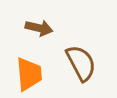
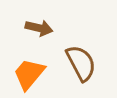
orange trapezoid: rotated 135 degrees counterclockwise
